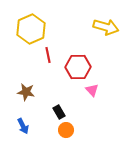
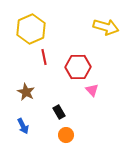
red line: moved 4 px left, 2 px down
brown star: rotated 18 degrees clockwise
orange circle: moved 5 px down
